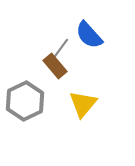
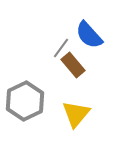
brown rectangle: moved 18 px right, 1 px up
yellow triangle: moved 7 px left, 10 px down
